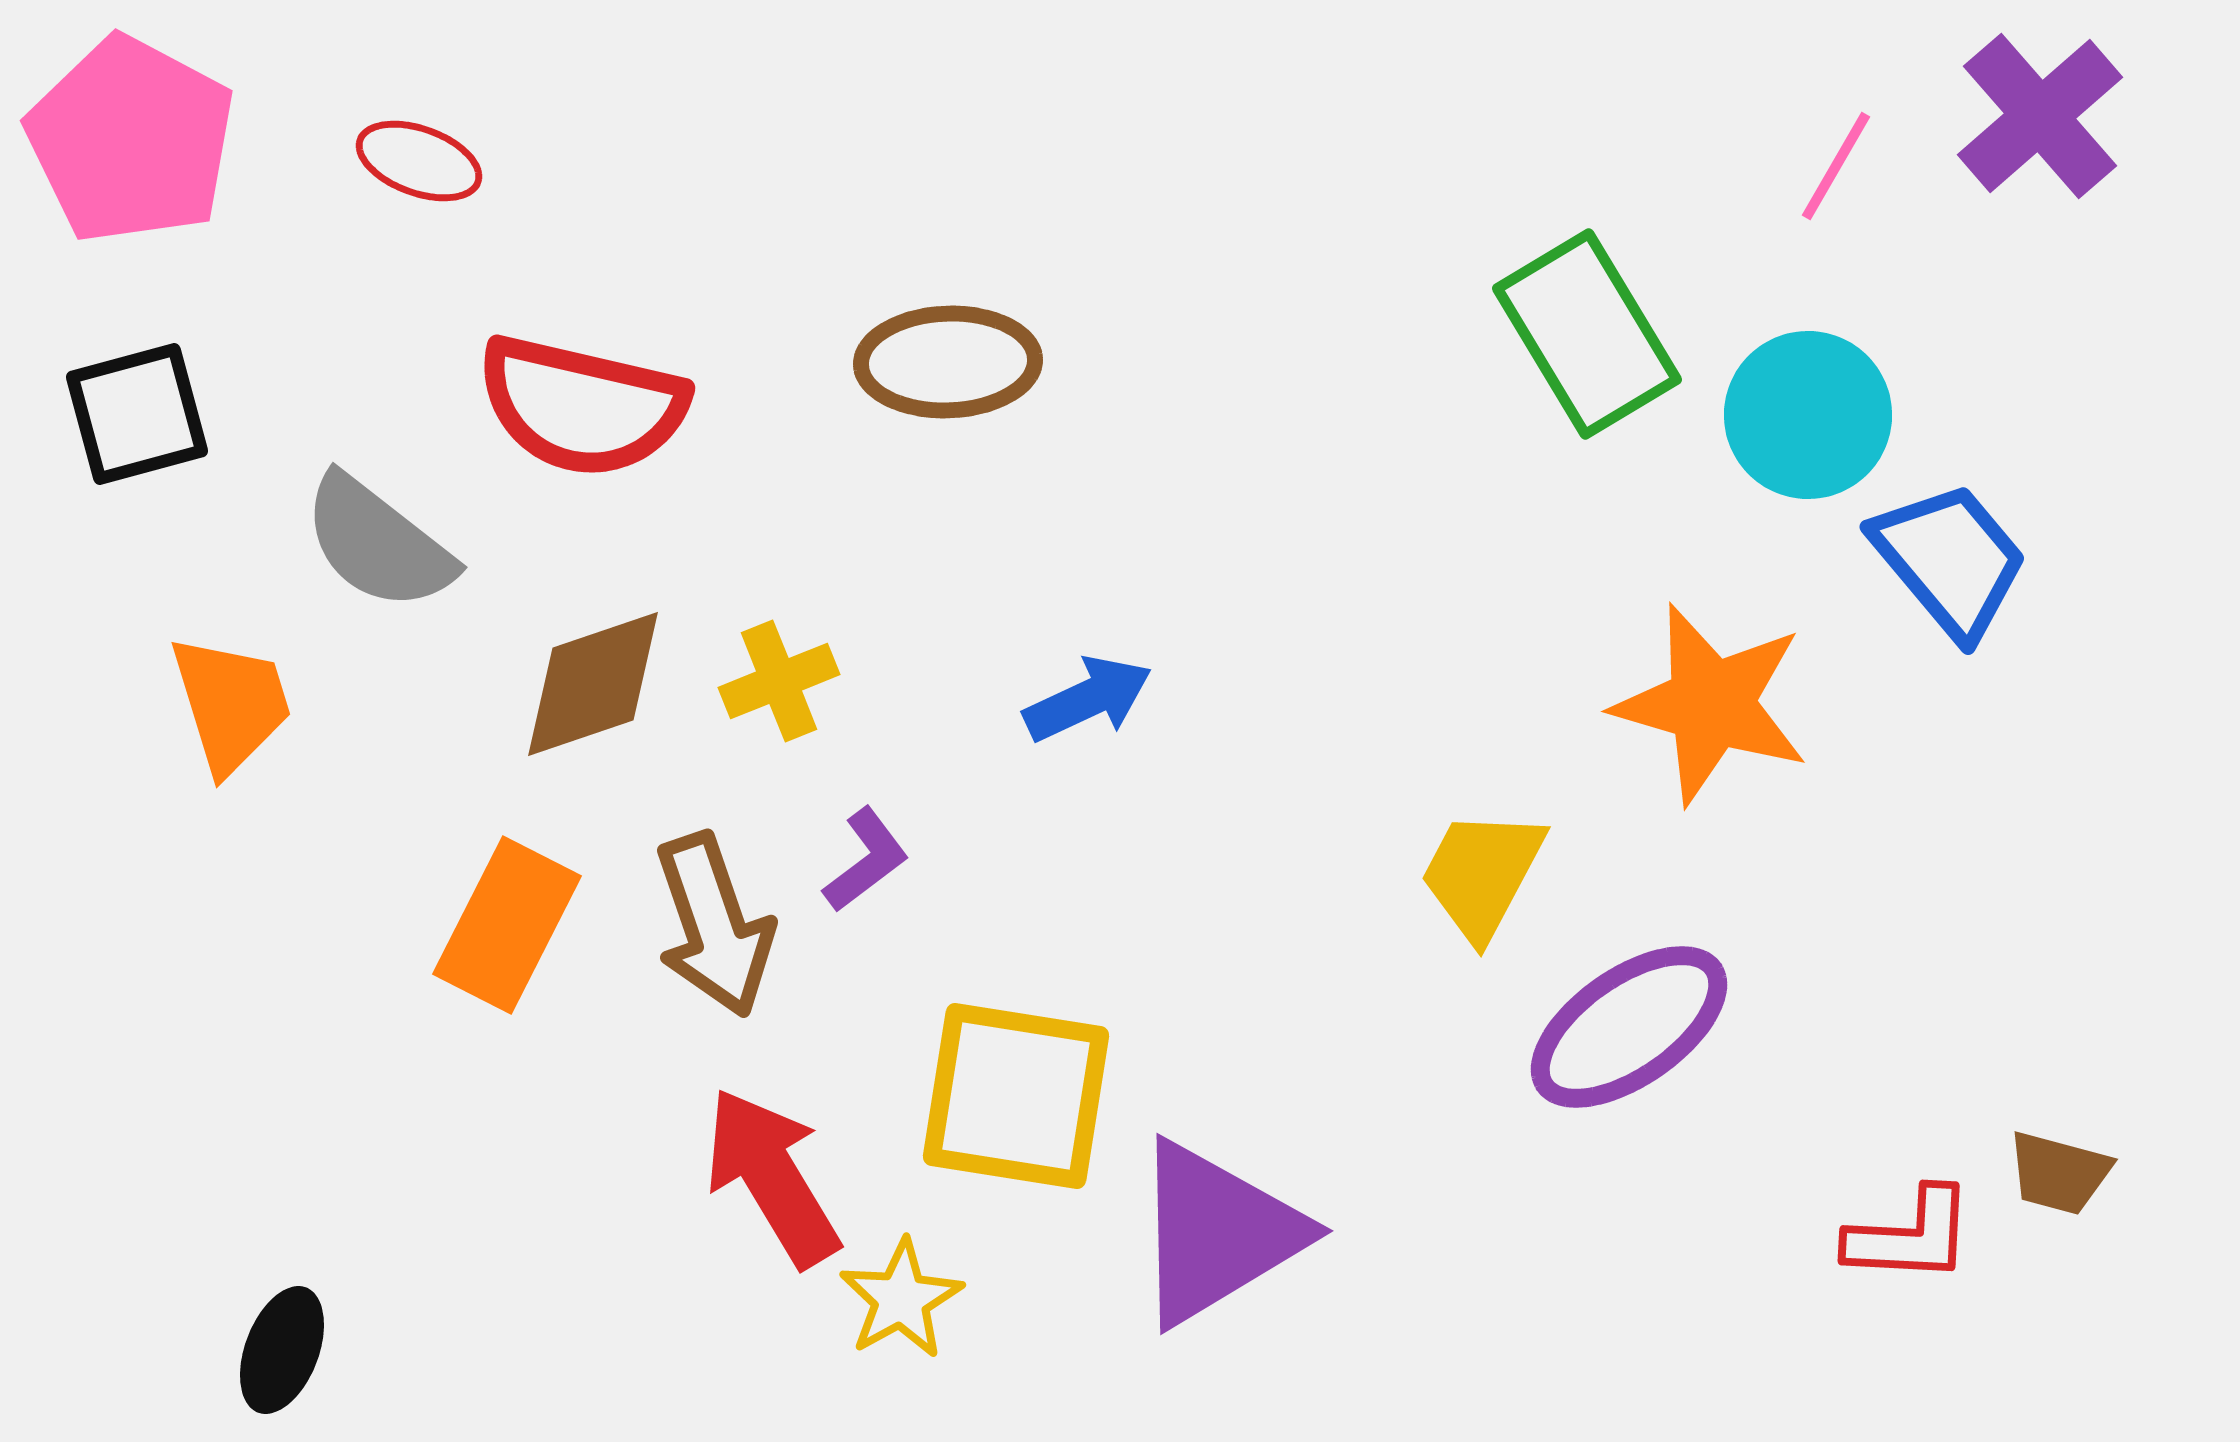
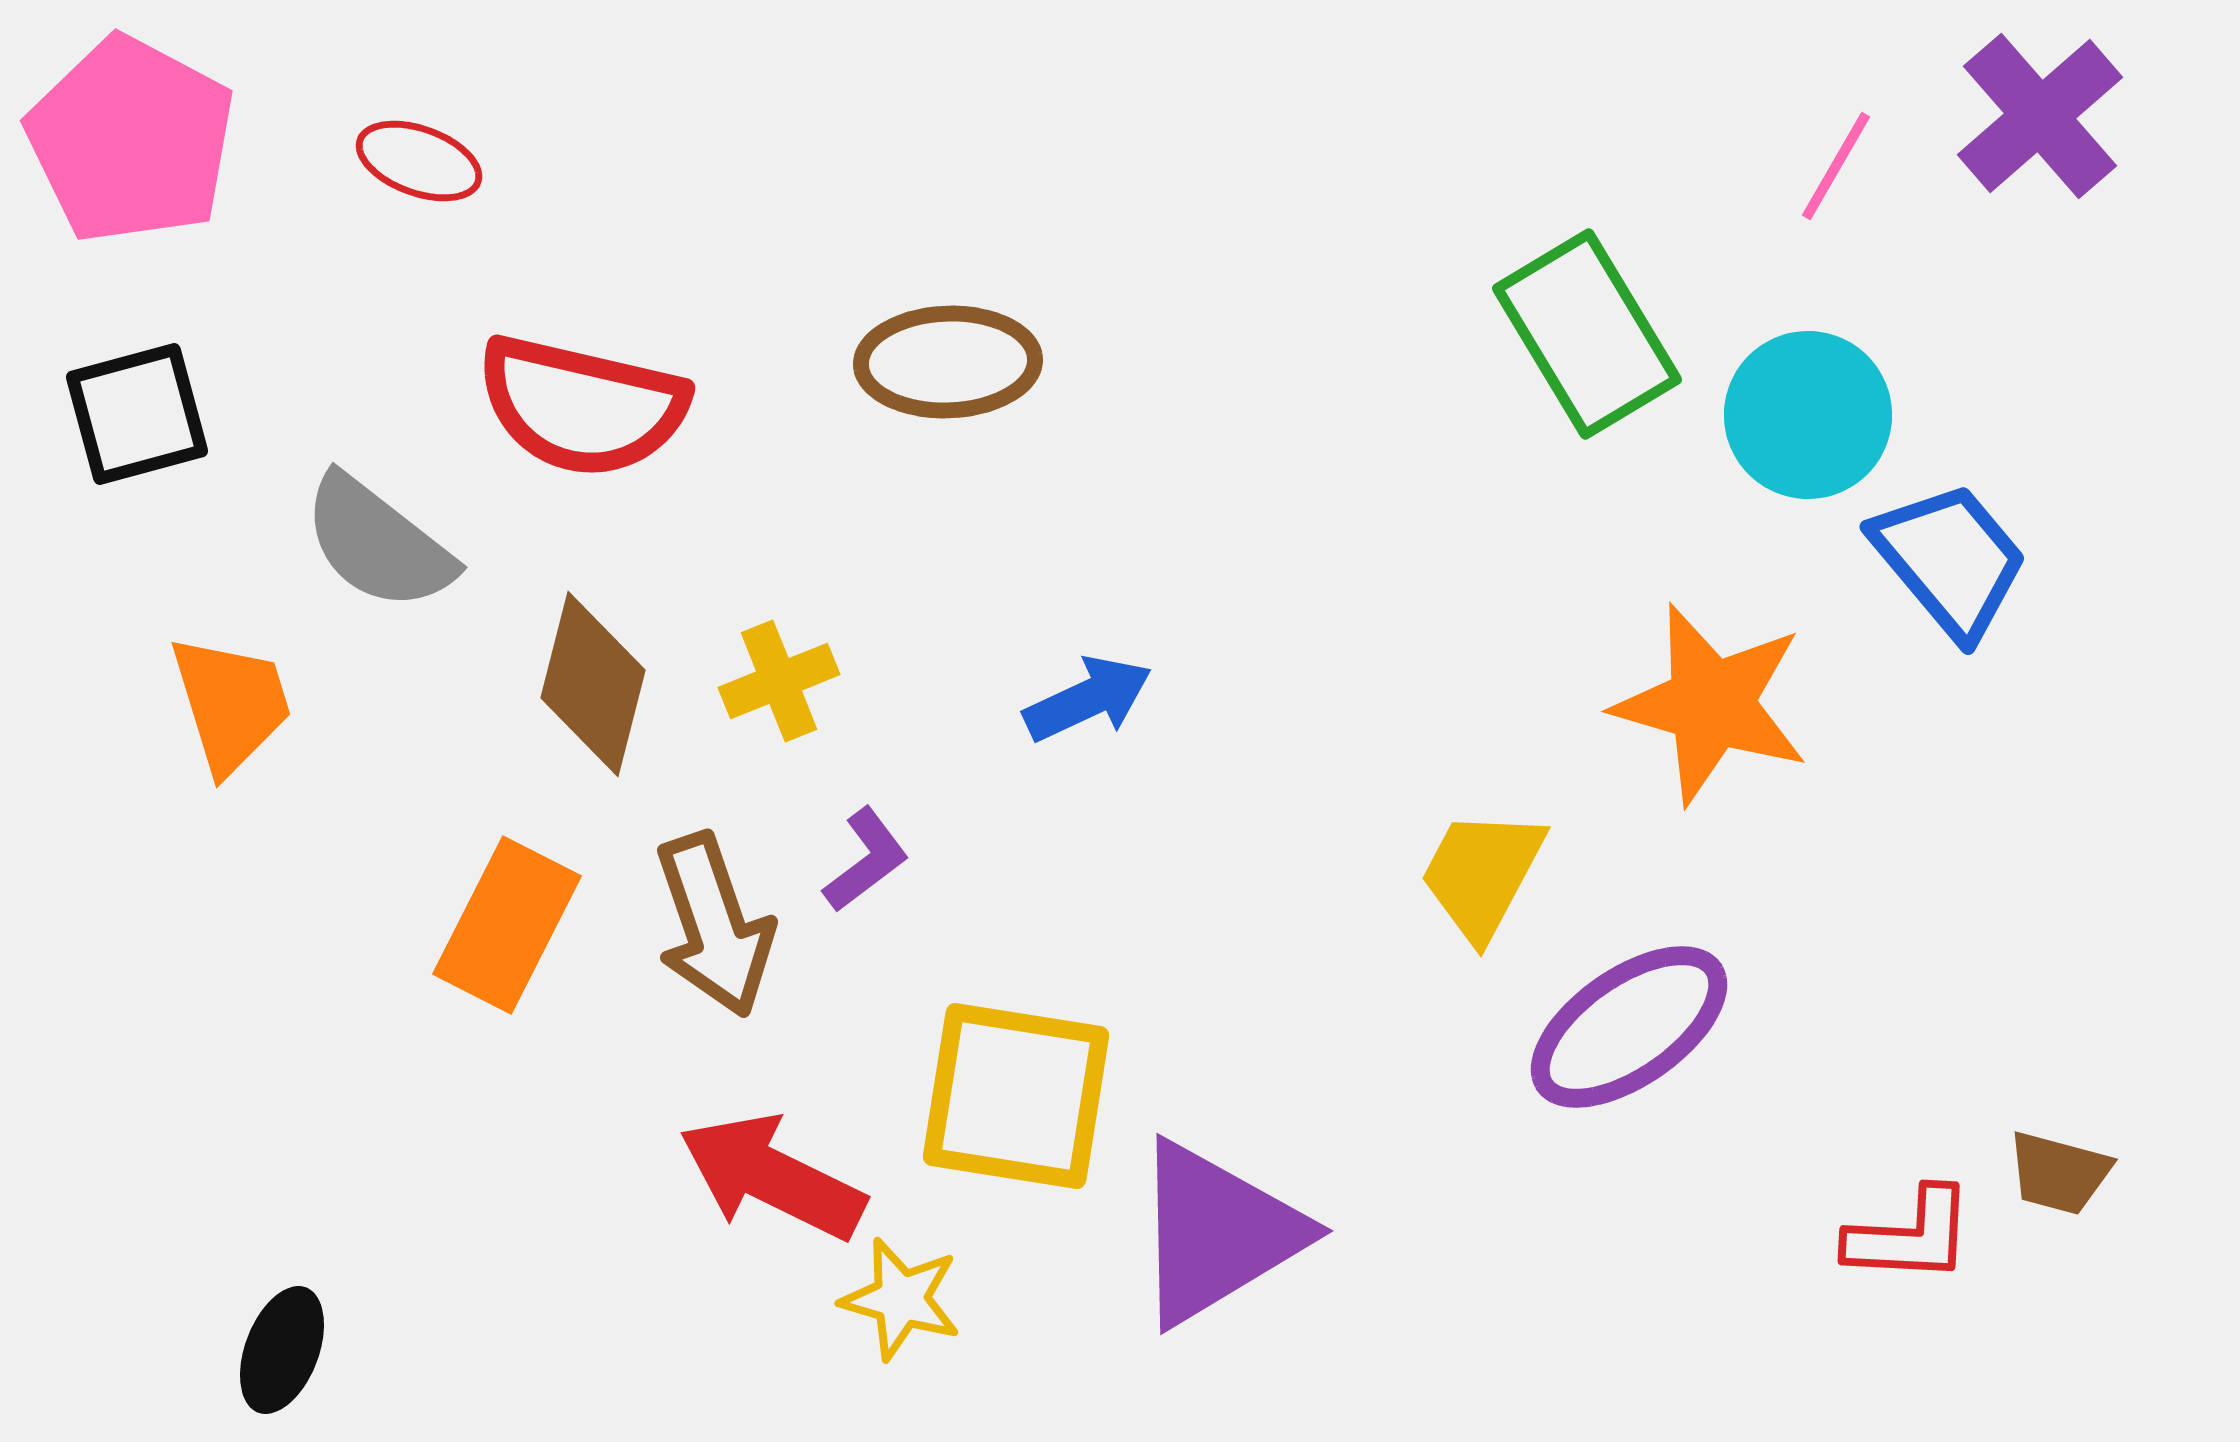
brown diamond: rotated 57 degrees counterclockwise
red arrow: rotated 33 degrees counterclockwise
yellow star: rotated 27 degrees counterclockwise
